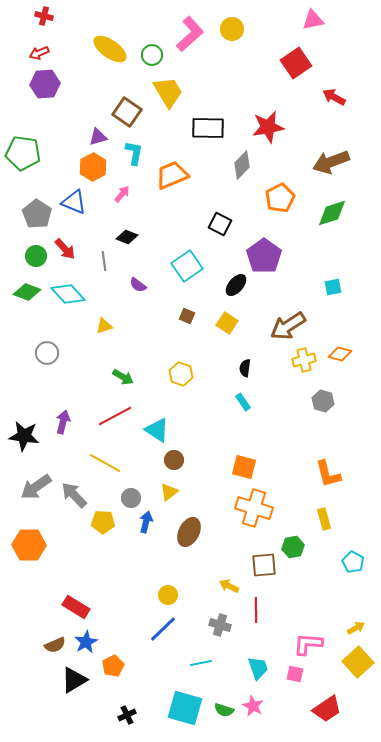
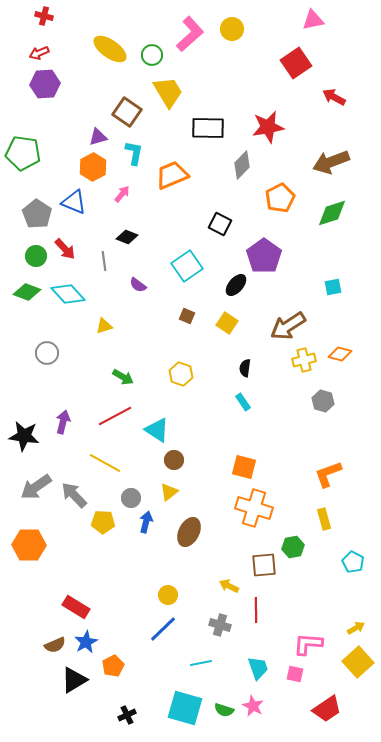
orange L-shape at (328, 474): rotated 84 degrees clockwise
